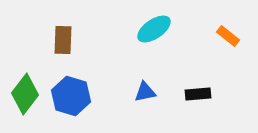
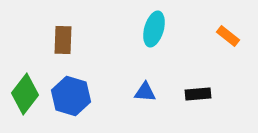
cyan ellipse: rotated 40 degrees counterclockwise
blue triangle: rotated 15 degrees clockwise
